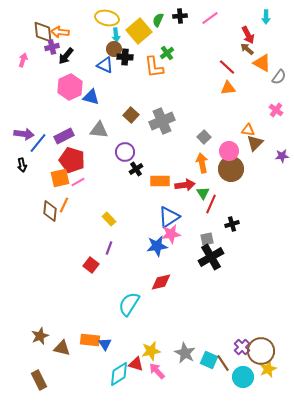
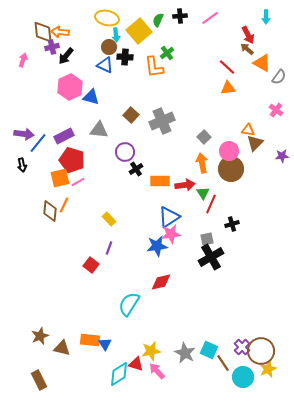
brown circle at (114, 49): moved 5 px left, 2 px up
cyan square at (209, 360): moved 10 px up
